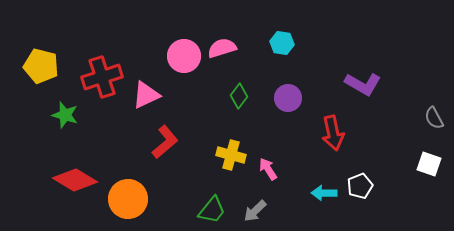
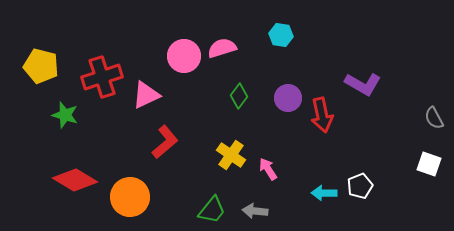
cyan hexagon: moved 1 px left, 8 px up
red arrow: moved 11 px left, 18 px up
yellow cross: rotated 20 degrees clockwise
orange circle: moved 2 px right, 2 px up
gray arrow: rotated 50 degrees clockwise
